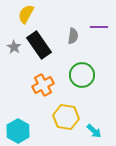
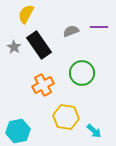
gray semicircle: moved 2 px left, 5 px up; rotated 119 degrees counterclockwise
green circle: moved 2 px up
cyan hexagon: rotated 20 degrees clockwise
